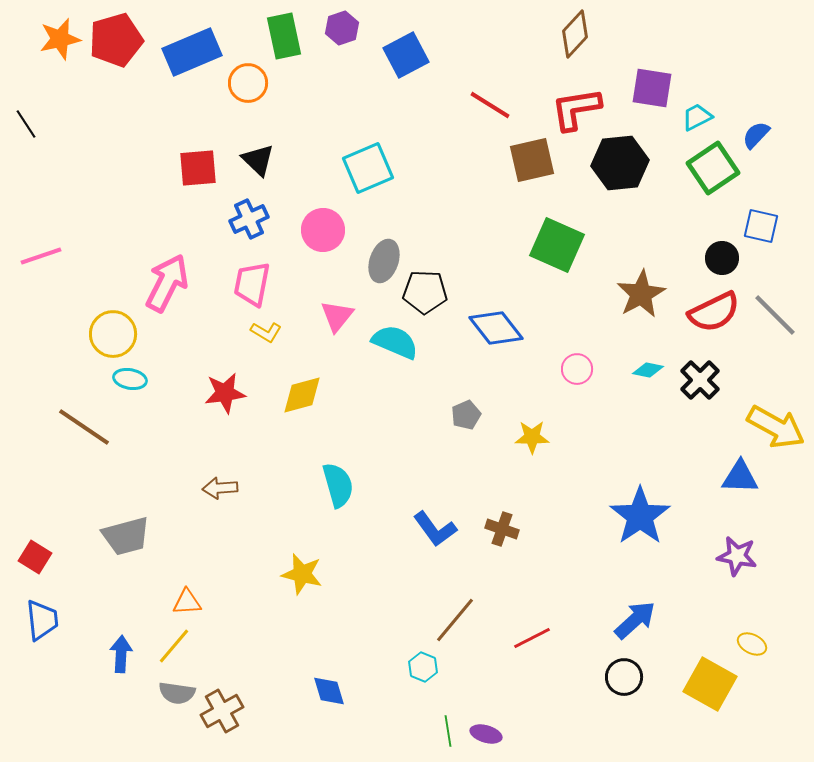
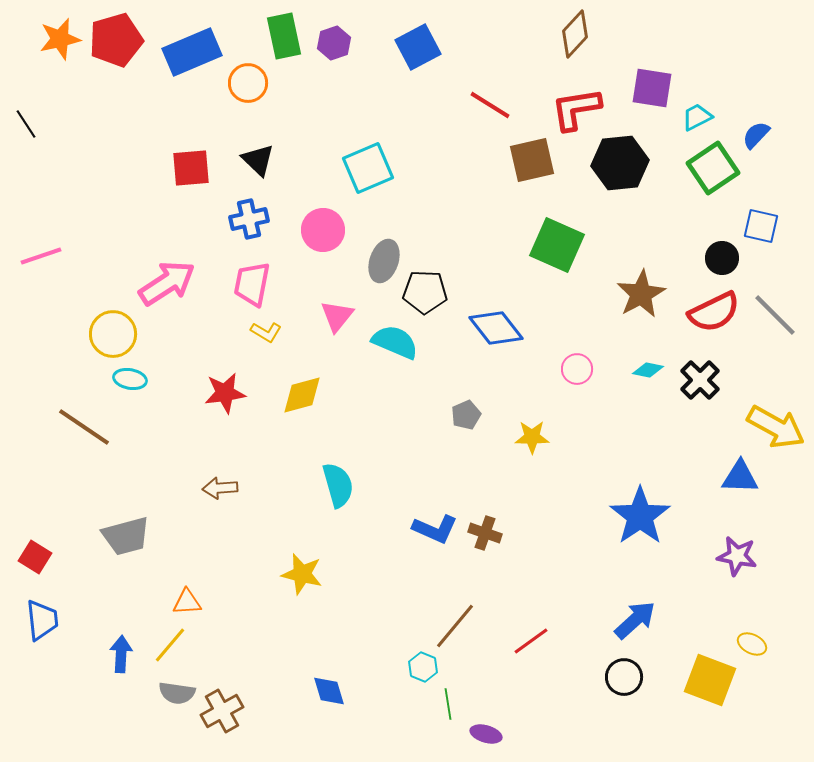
purple hexagon at (342, 28): moved 8 px left, 15 px down
blue square at (406, 55): moved 12 px right, 8 px up
red square at (198, 168): moved 7 px left
blue cross at (249, 219): rotated 12 degrees clockwise
pink arrow at (167, 283): rotated 30 degrees clockwise
blue L-shape at (435, 529): rotated 30 degrees counterclockwise
brown cross at (502, 529): moved 17 px left, 4 px down
brown line at (455, 620): moved 6 px down
red line at (532, 638): moved 1 px left, 3 px down; rotated 9 degrees counterclockwise
yellow line at (174, 646): moved 4 px left, 1 px up
yellow square at (710, 684): moved 4 px up; rotated 8 degrees counterclockwise
green line at (448, 731): moved 27 px up
